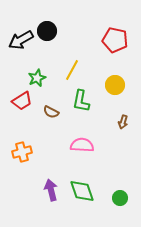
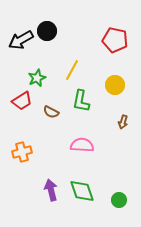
green circle: moved 1 px left, 2 px down
